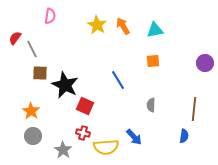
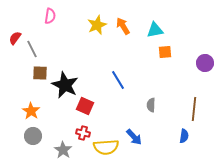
yellow star: rotated 18 degrees clockwise
orange square: moved 12 px right, 9 px up
